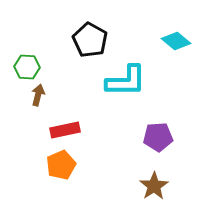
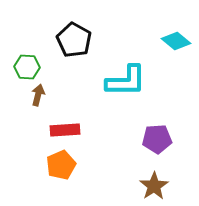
black pentagon: moved 16 px left
red rectangle: rotated 8 degrees clockwise
purple pentagon: moved 1 px left, 2 px down
